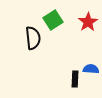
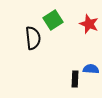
red star: moved 1 px right, 2 px down; rotated 18 degrees counterclockwise
